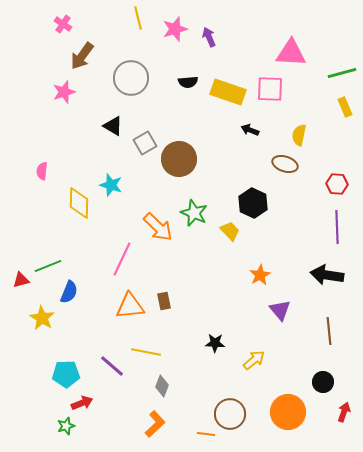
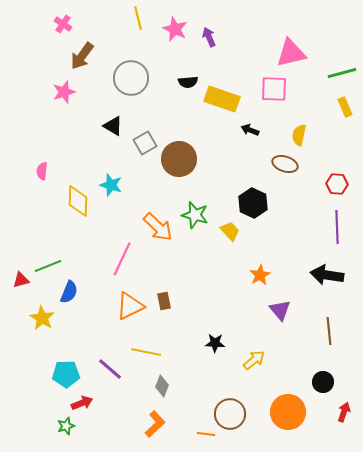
pink star at (175, 29): rotated 30 degrees counterclockwise
pink triangle at (291, 53): rotated 16 degrees counterclockwise
pink square at (270, 89): moved 4 px right
yellow rectangle at (228, 92): moved 6 px left, 7 px down
yellow diamond at (79, 203): moved 1 px left, 2 px up
green star at (194, 213): moved 1 px right, 2 px down; rotated 8 degrees counterclockwise
orange triangle at (130, 306): rotated 20 degrees counterclockwise
purple line at (112, 366): moved 2 px left, 3 px down
